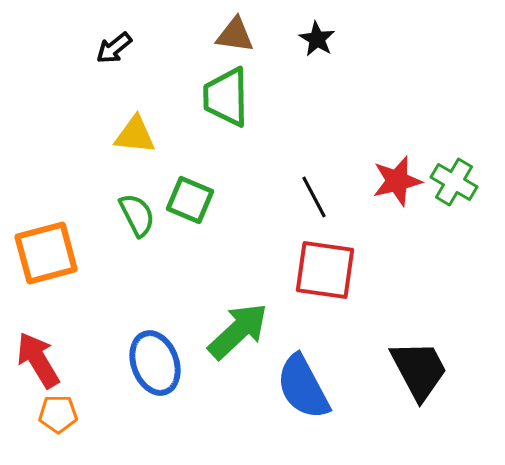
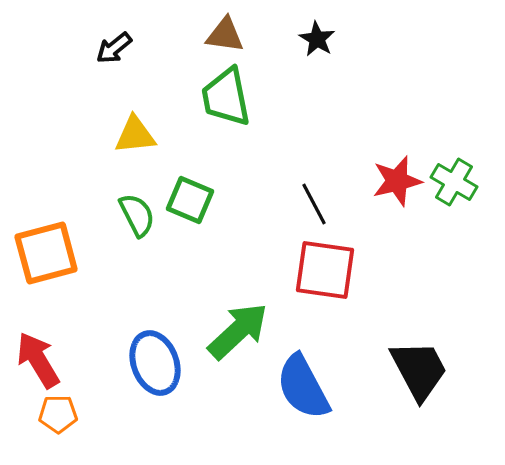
brown triangle: moved 10 px left
green trapezoid: rotated 10 degrees counterclockwise
yellow triangle: rotated 12 degrees counterclockwise
black line: moved 7 px down
